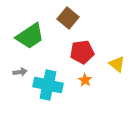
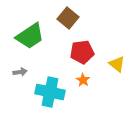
orange star: moved 2 px left
cyan cross: moved 2 px right, 7 px down
